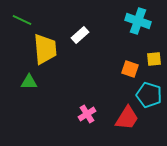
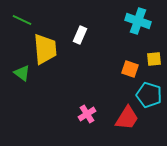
white rectangle: rotated 24 degrees counterclockwise
green triangle: moved 7 px left, 9 px up; rotated 36 degrees clockwise
